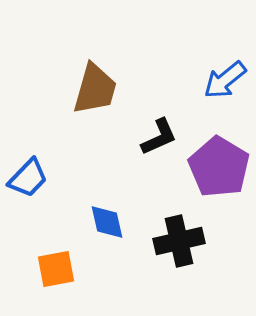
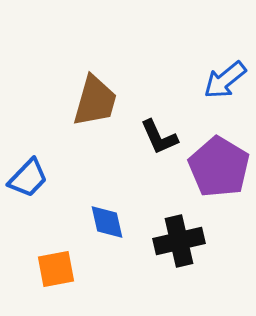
brown trapezoid: moved 12 px down
black L-shape: rotated 90 degrees clockwise
